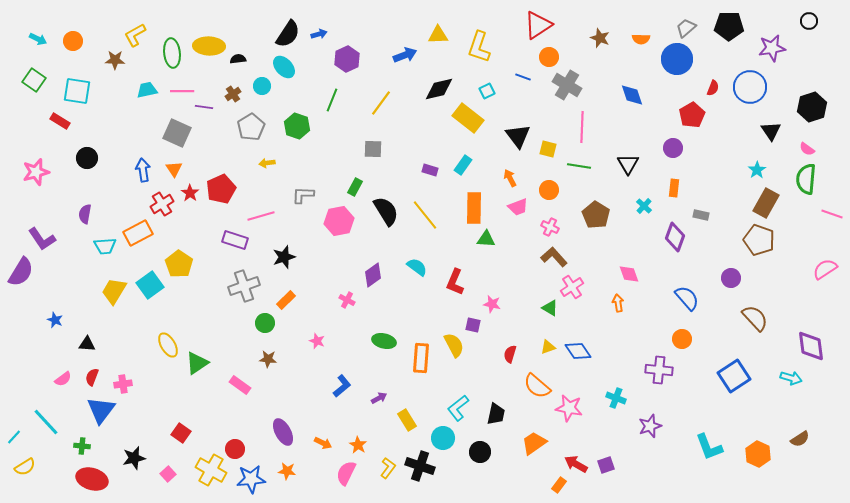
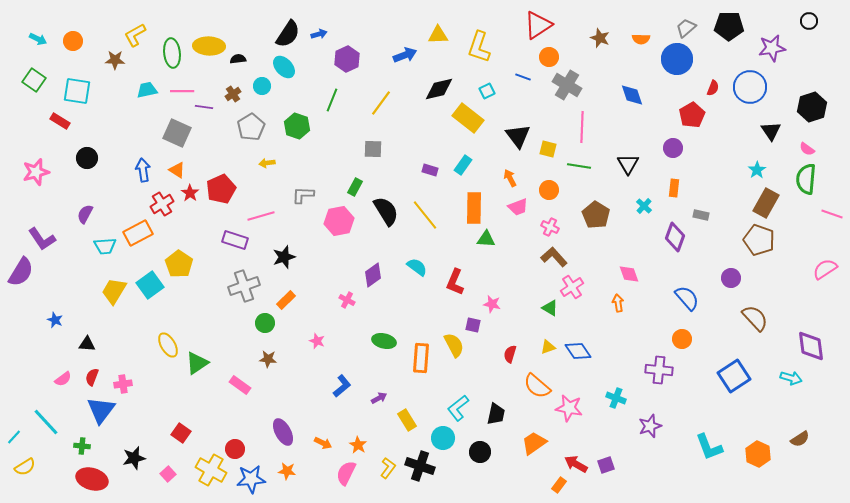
orange triangle at (174, 169): moved 3 px right, 1 px down; rotated 24 degrees counterclockwise
purple semicircle at (85, 214): rotated 18 degrees clockwise
